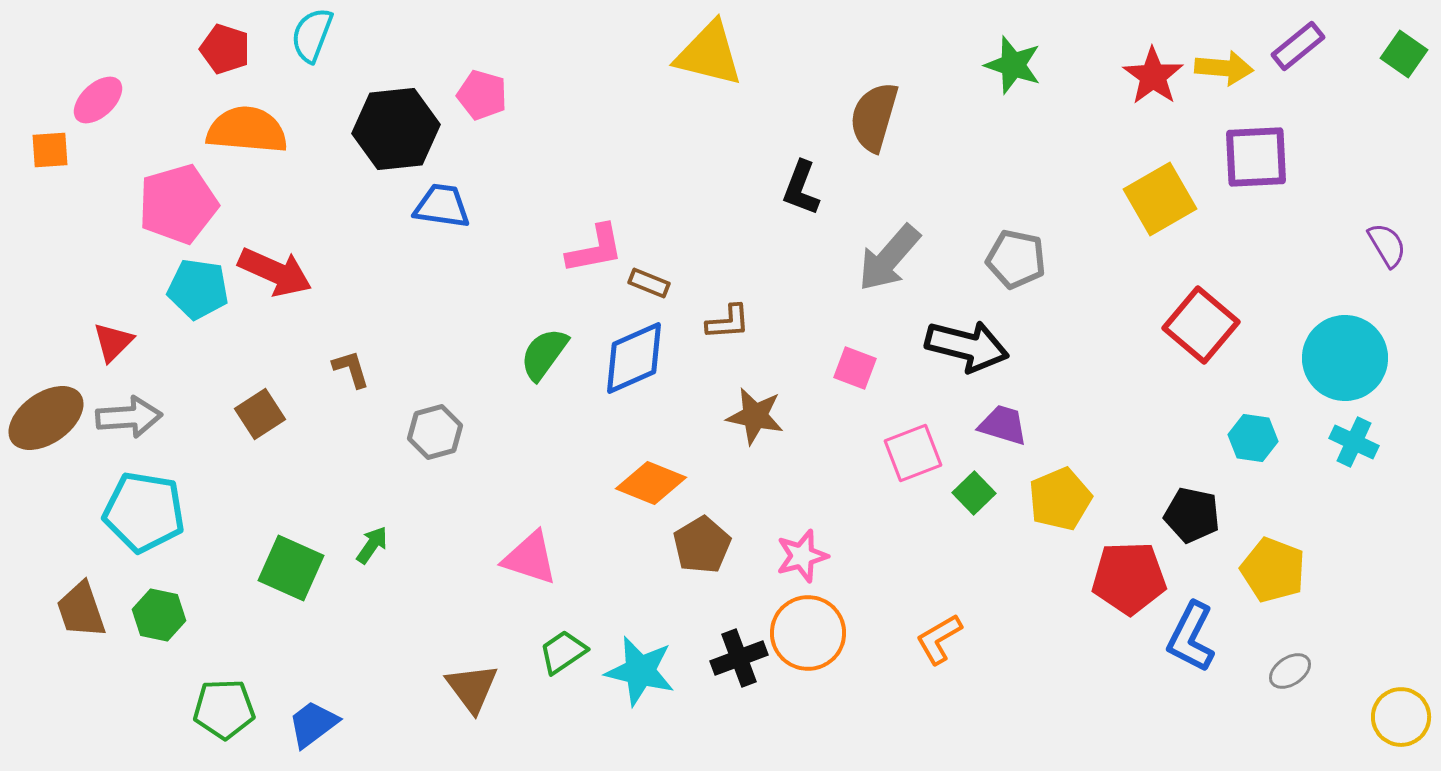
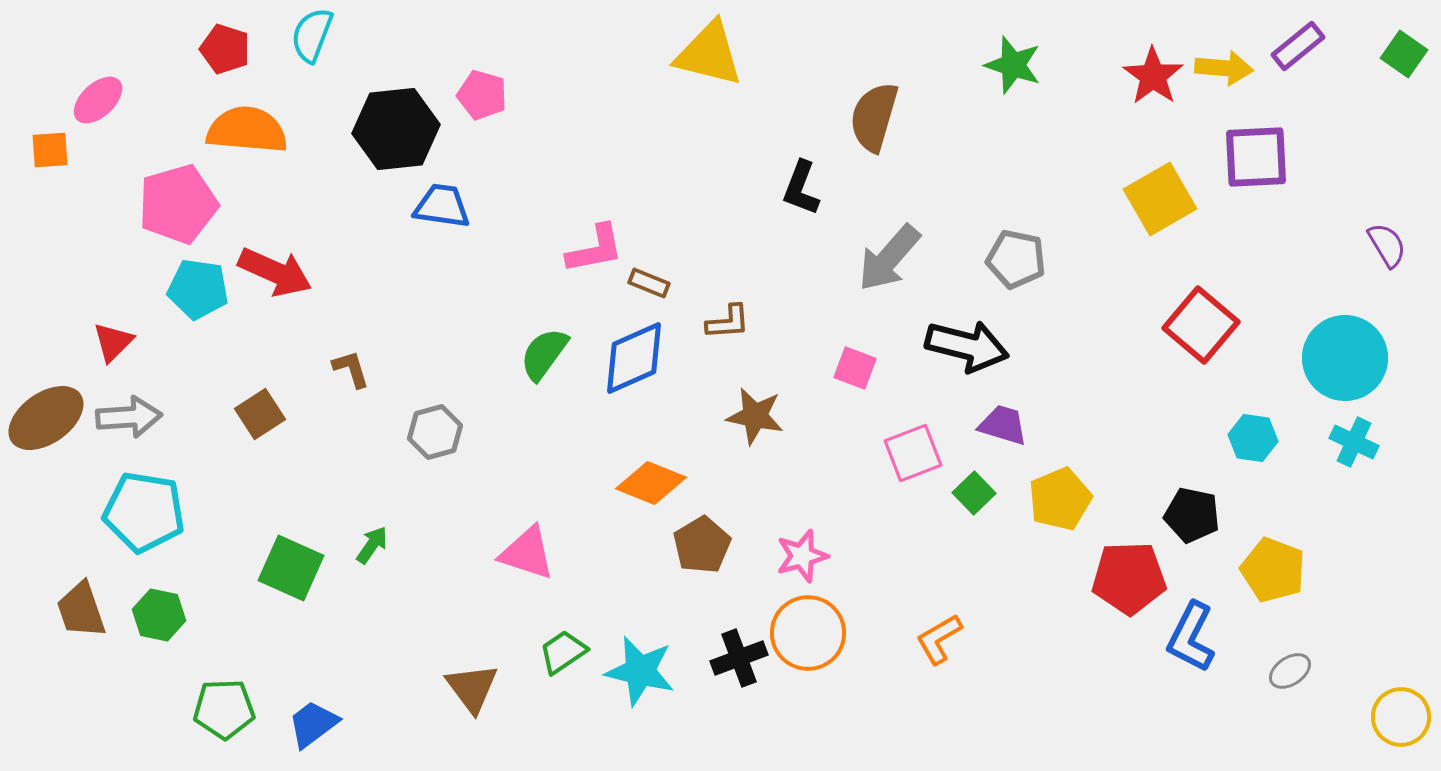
pink triangle at (530, 558): moved 3 px left, 5 px up
